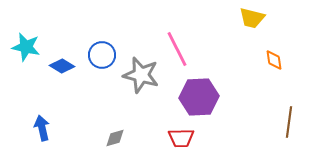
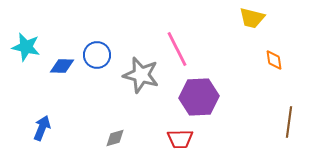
blue circle: moved 5 px left
blue diamond: rotated 30 degrees counterclockwise
blue arrow: rotated 35 degrees clockwise
red trapezoid: moved 1 px left, 1 px down
